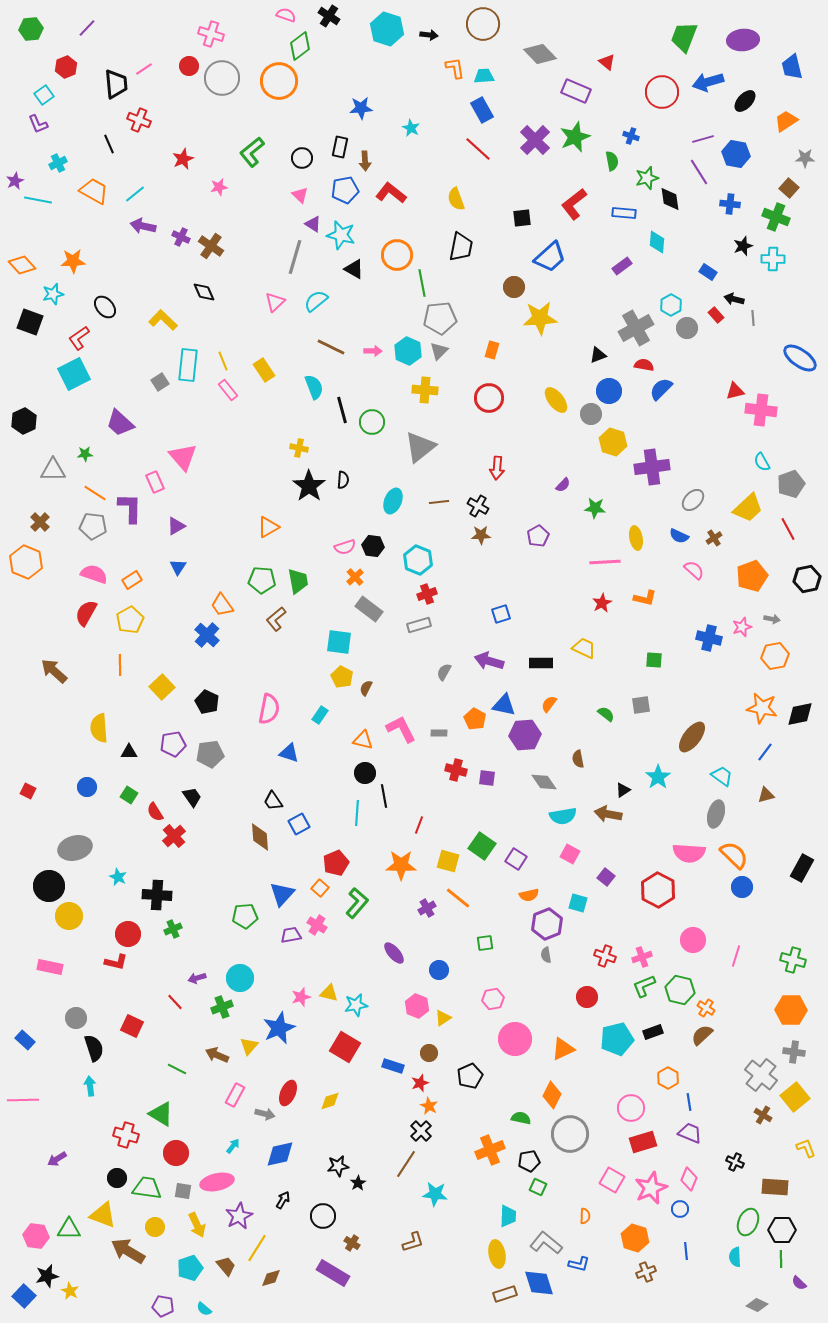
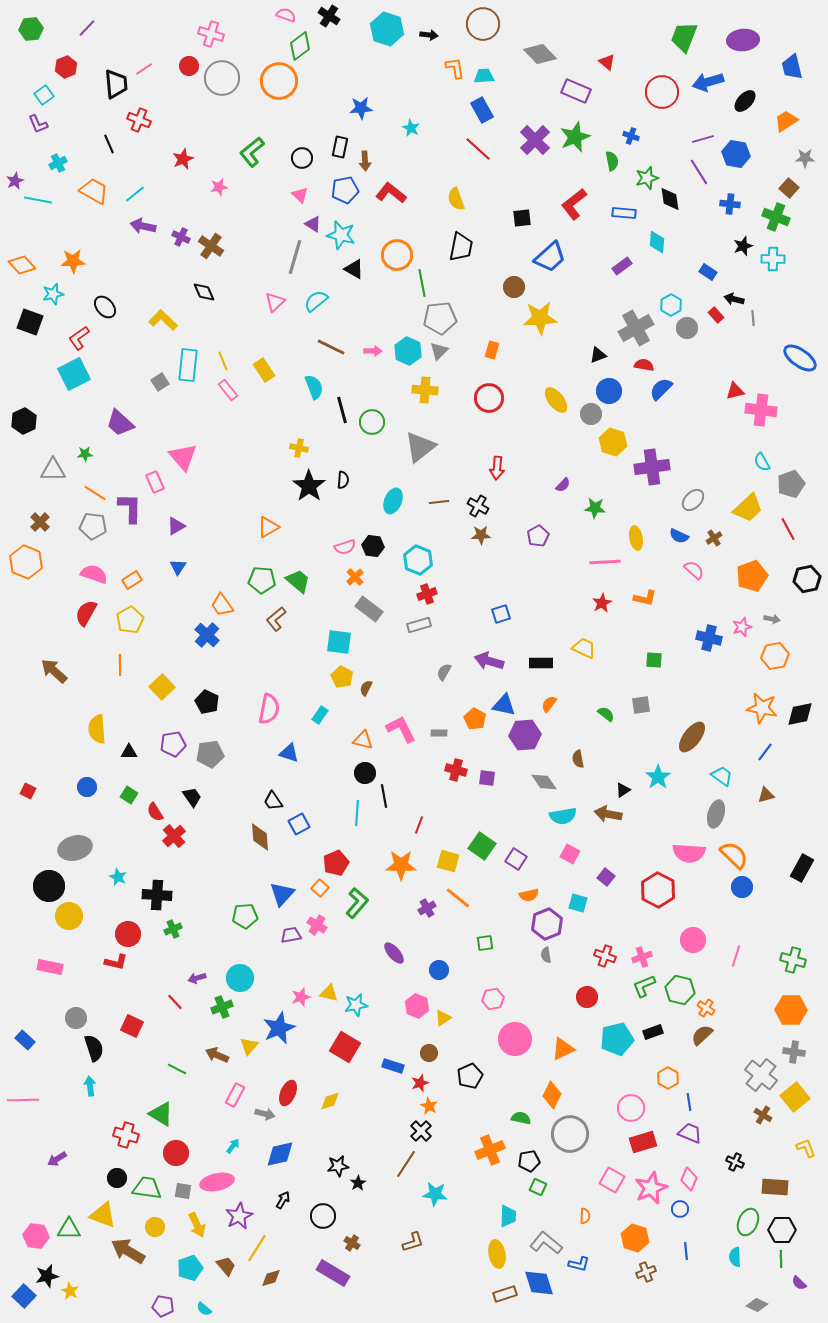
green trapezoid at (298, 581): rotated 40 degrees counterclockwise
yellow semicircle at (99, 728): moved 2 px left, 1 px down
